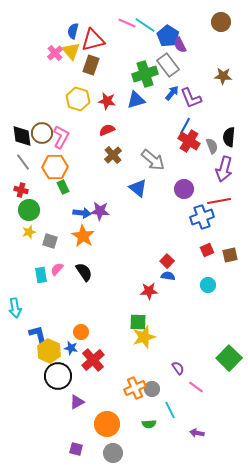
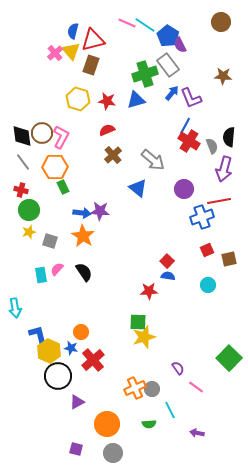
brown square at (230, 255): moved 1 px left, 4 px down
